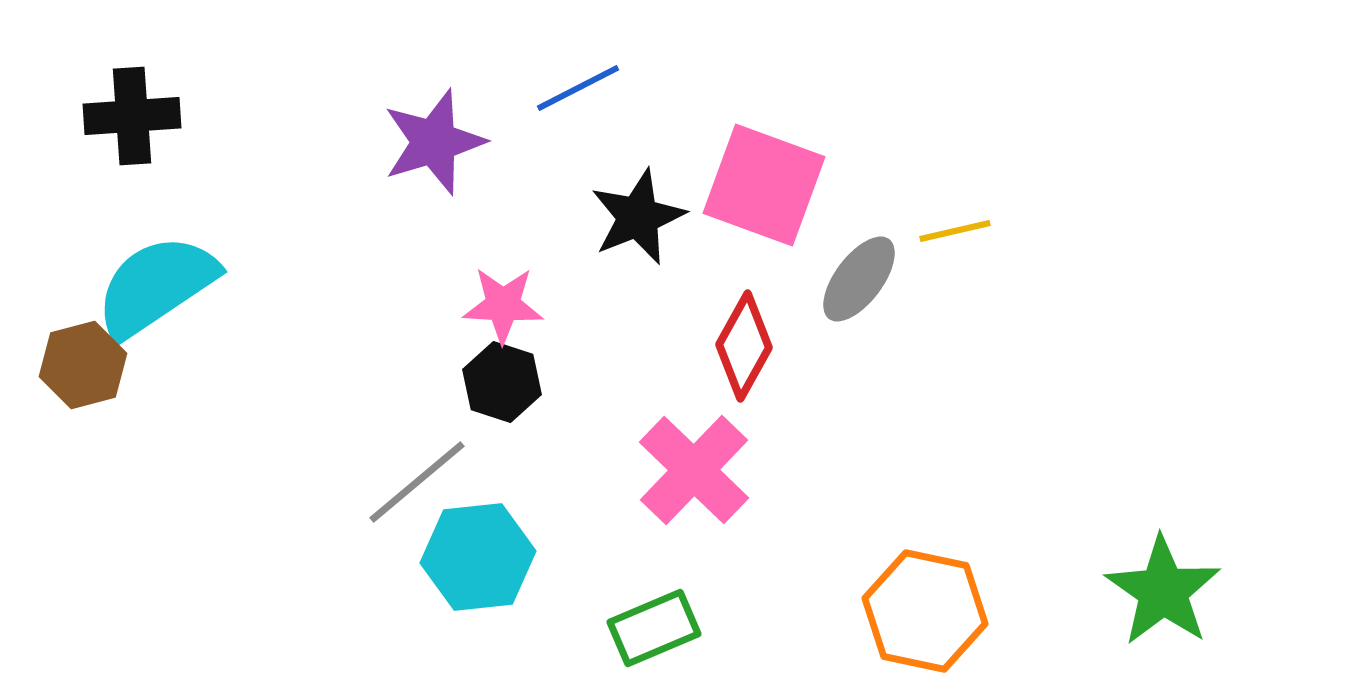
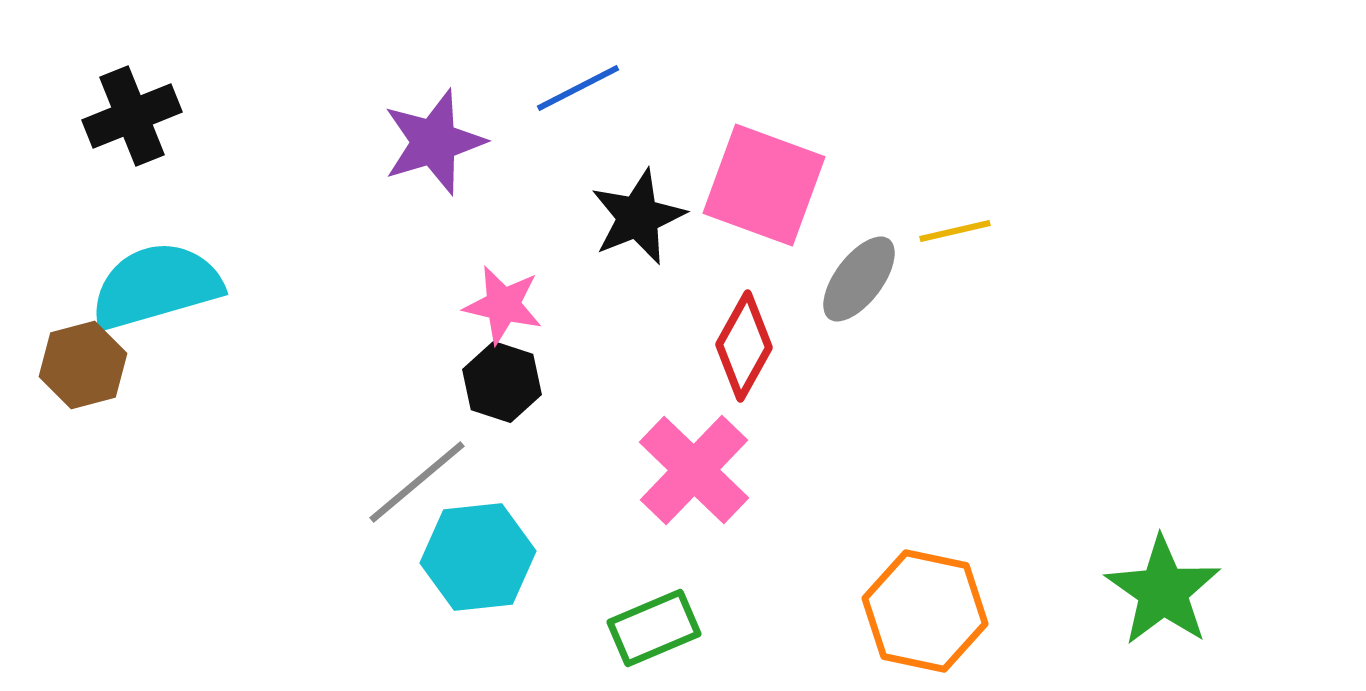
black cross: rotated 18 degrees counterclockwise
cyan semicircle: rotated 18 degrees clockwise
pink star: rotated 10 degrees clockwise
